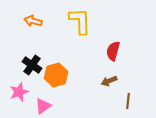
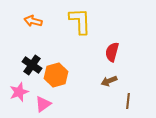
red semicircle: moved 1 px left, 1 px down
pink triangle: moved 2 px up
